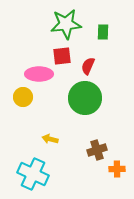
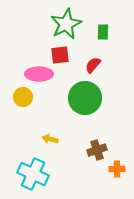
green star: rotated 20 degrees counterclockwise
red square: moved 2 px left, 1 px up
red semicircle: moved 5 px right, 1 px up; rotated 18 degrees clockwise
